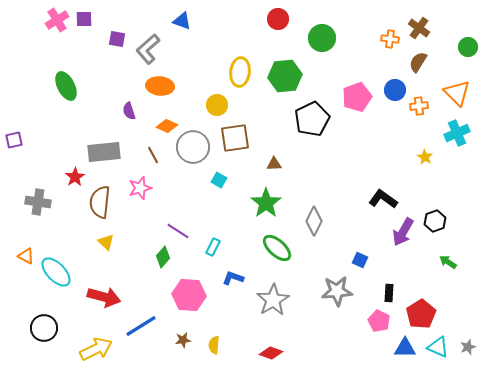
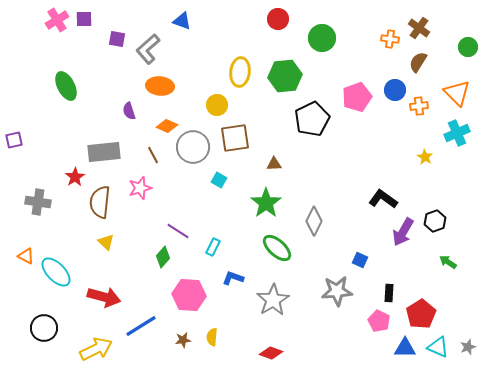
yellow semicircle at (214, 345): moved 2 px left, 8 px up
